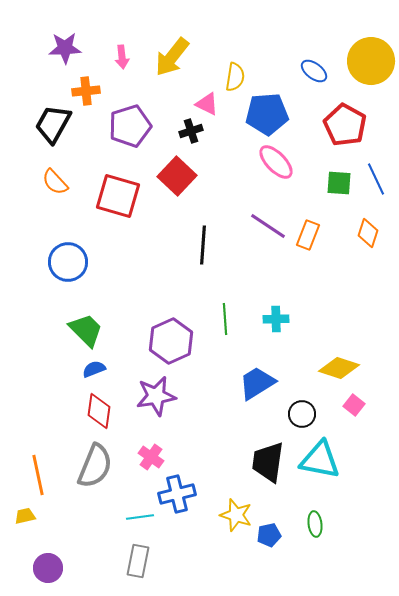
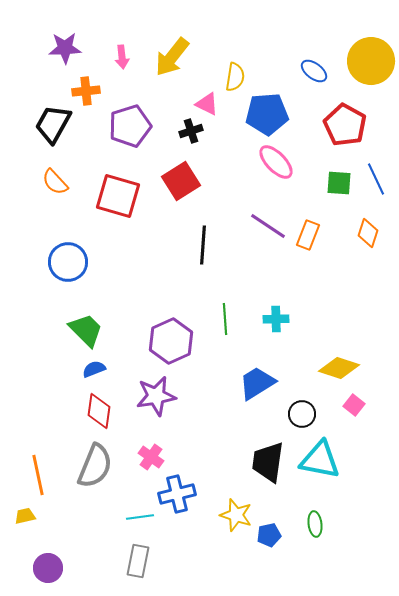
red square at (177, 176): moved 4 px right, 5 px down; rotated 15 degrees clockwise
